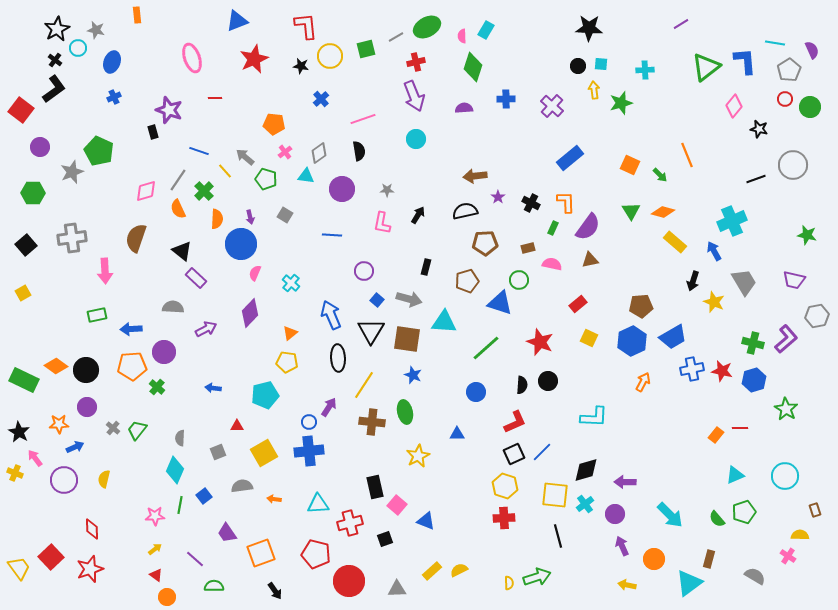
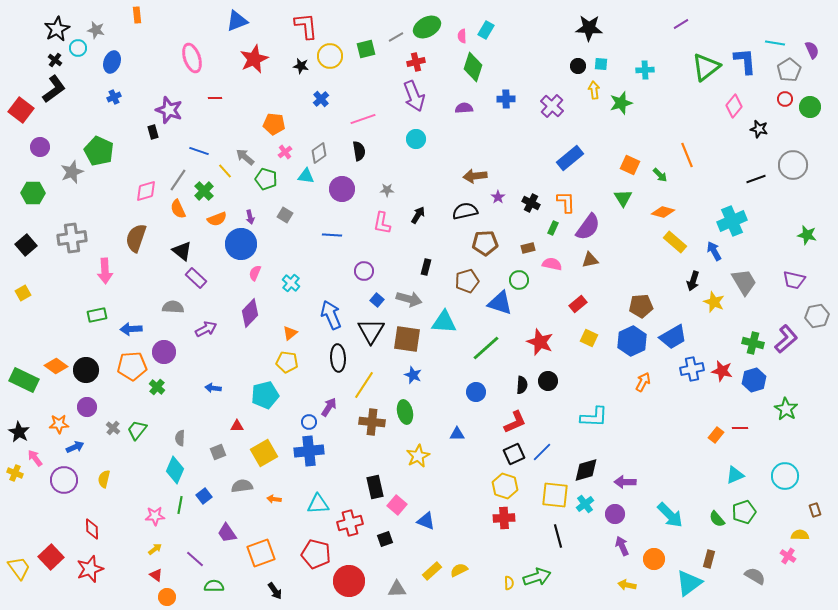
green triangle at (631, 211): moved 8 px left, 13 px up
orange semicircle at (217, 219): rotated 66 degrees clockwise
